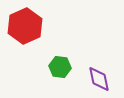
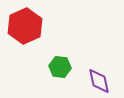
purple diamond: moved 2 px down
